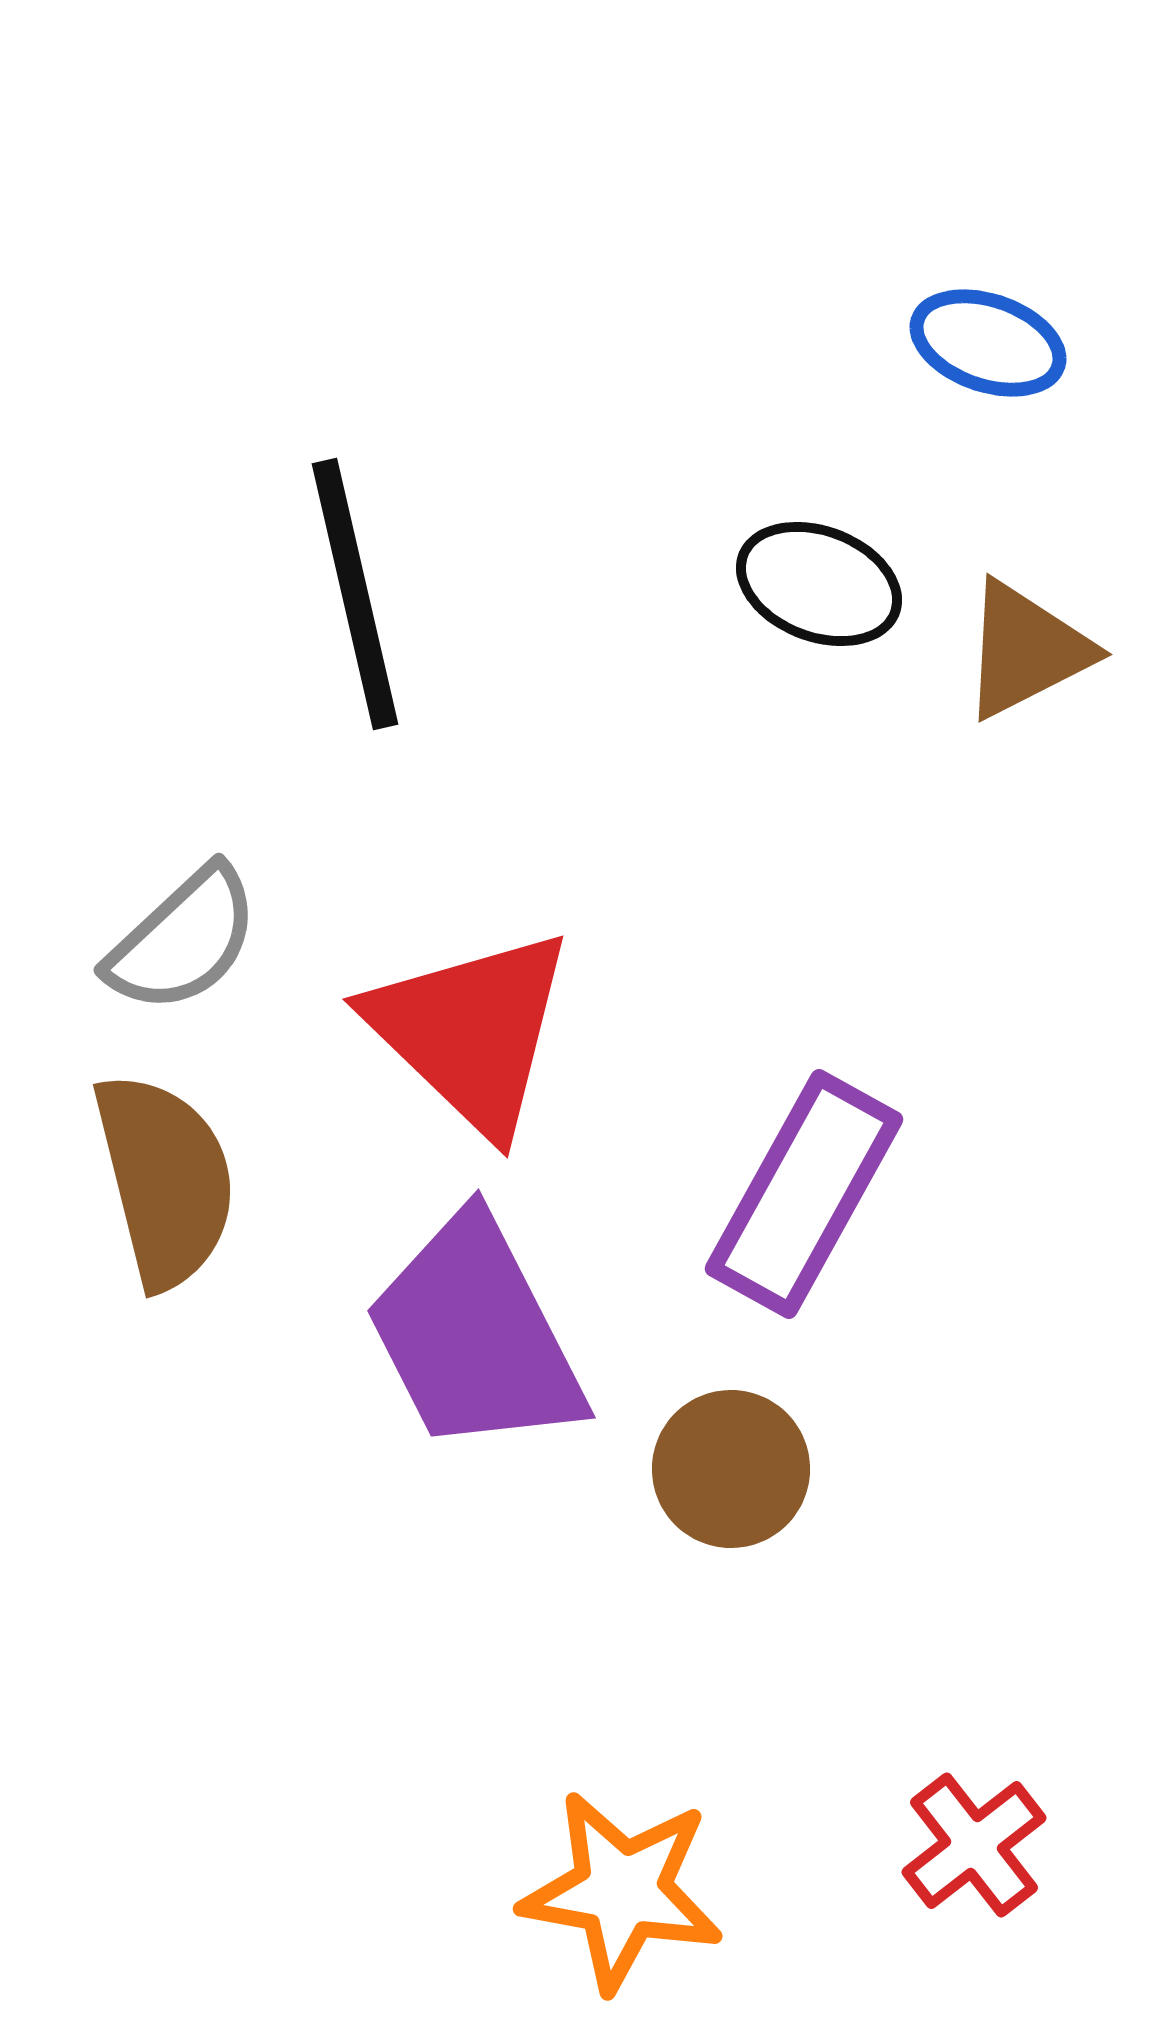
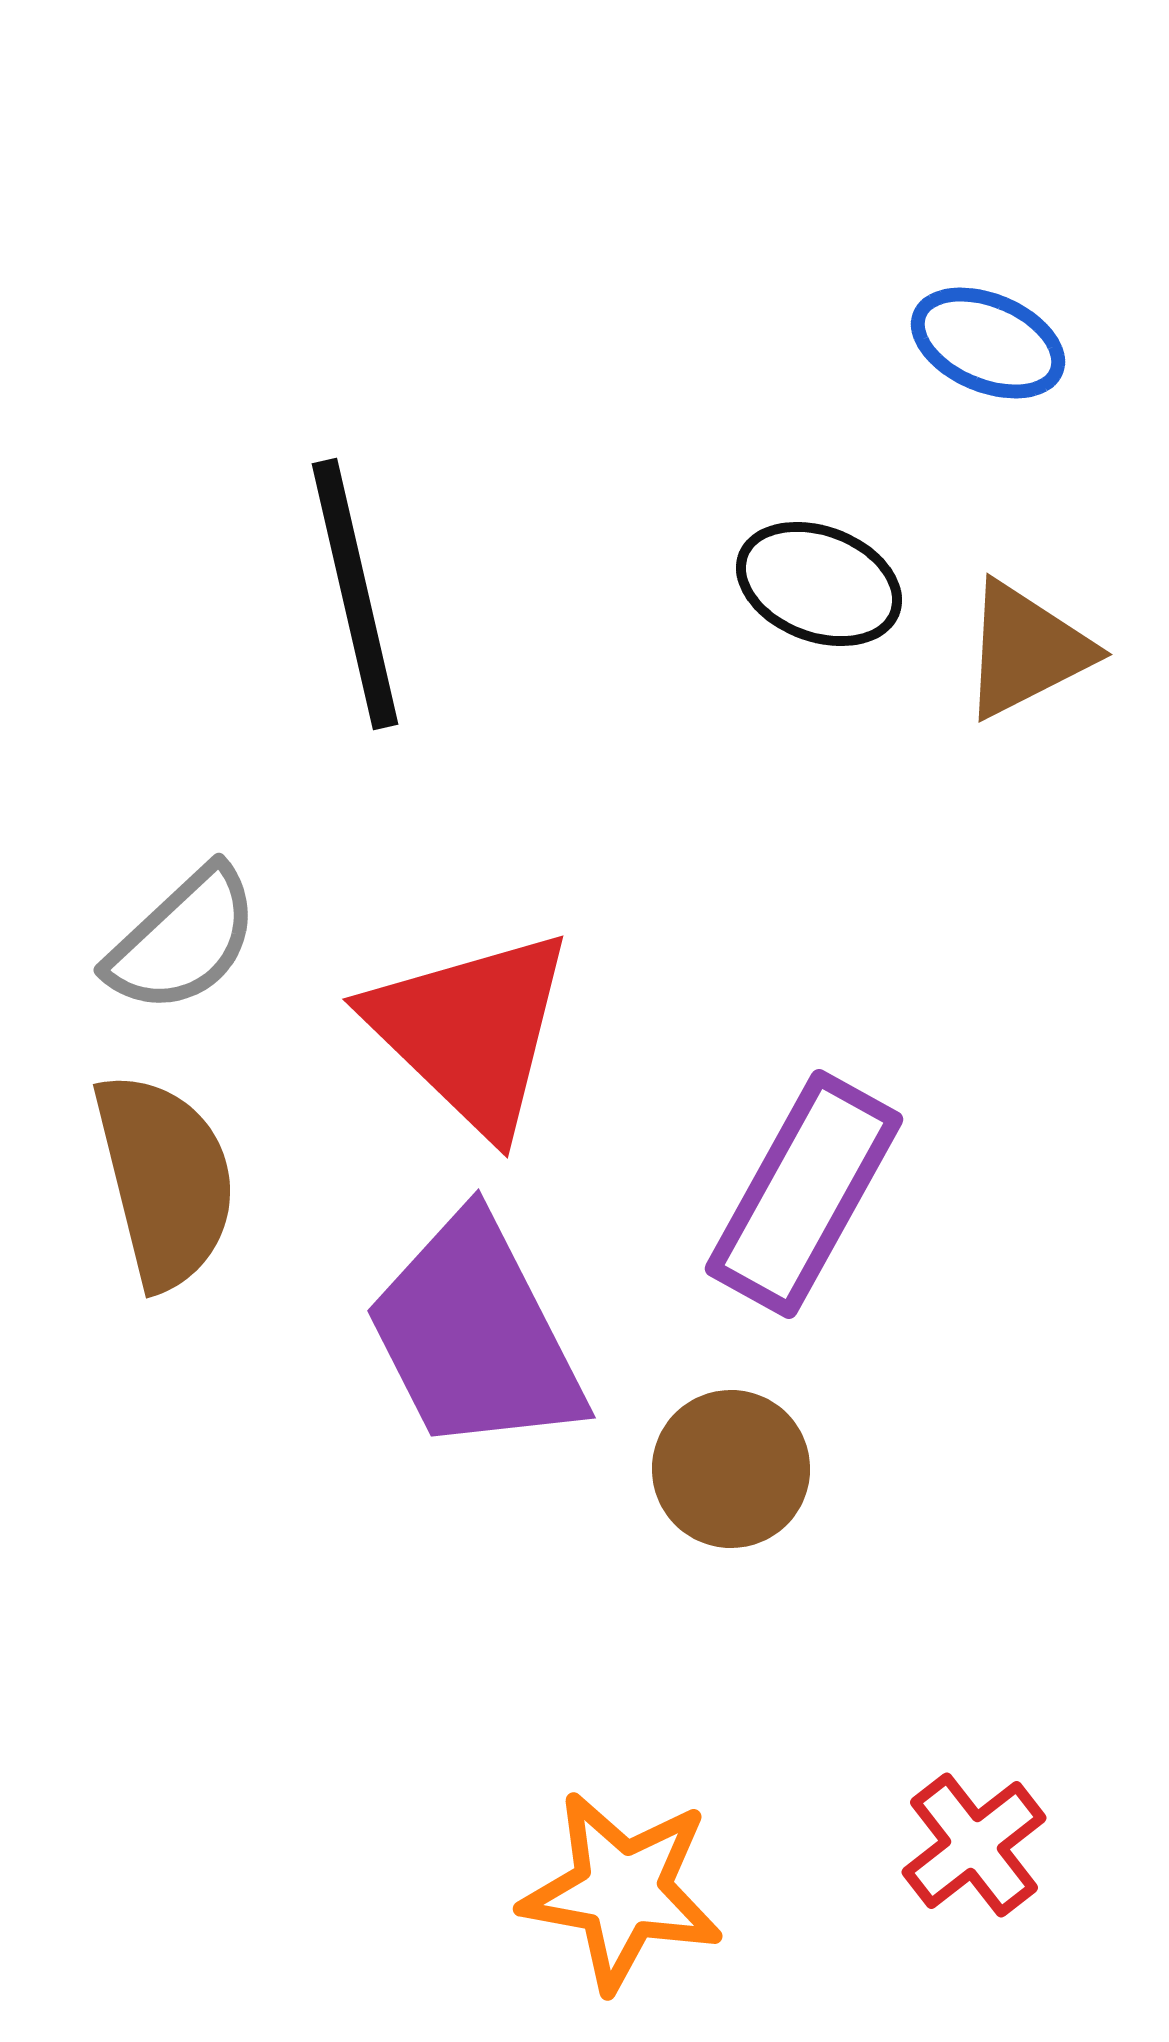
blue ellipse: rotated 4 degrees clockwise
